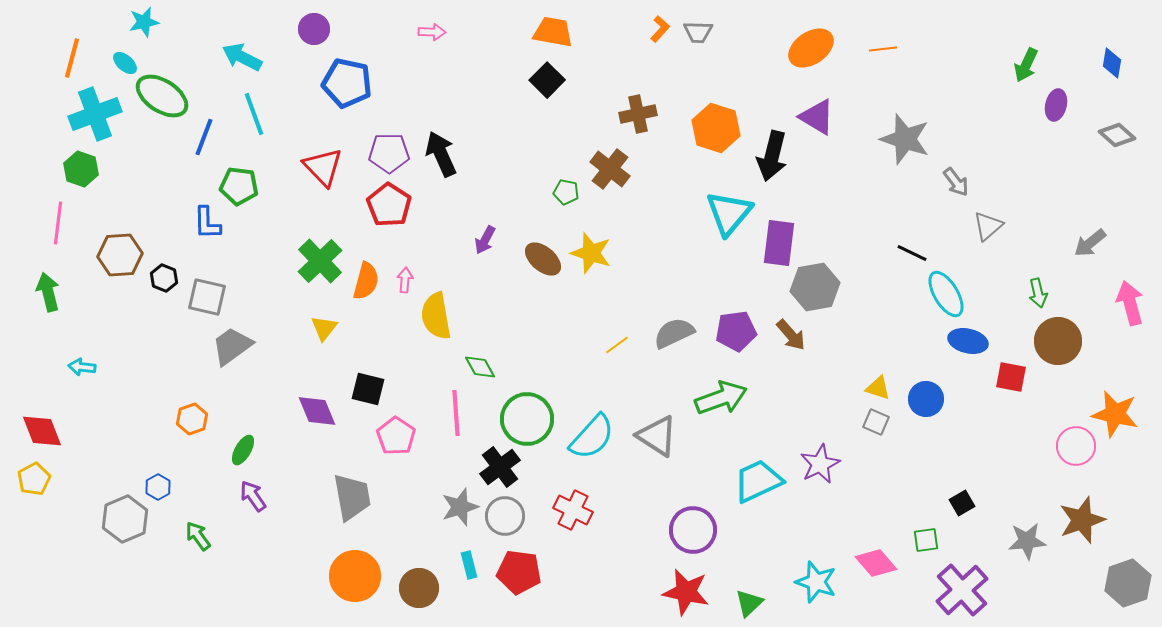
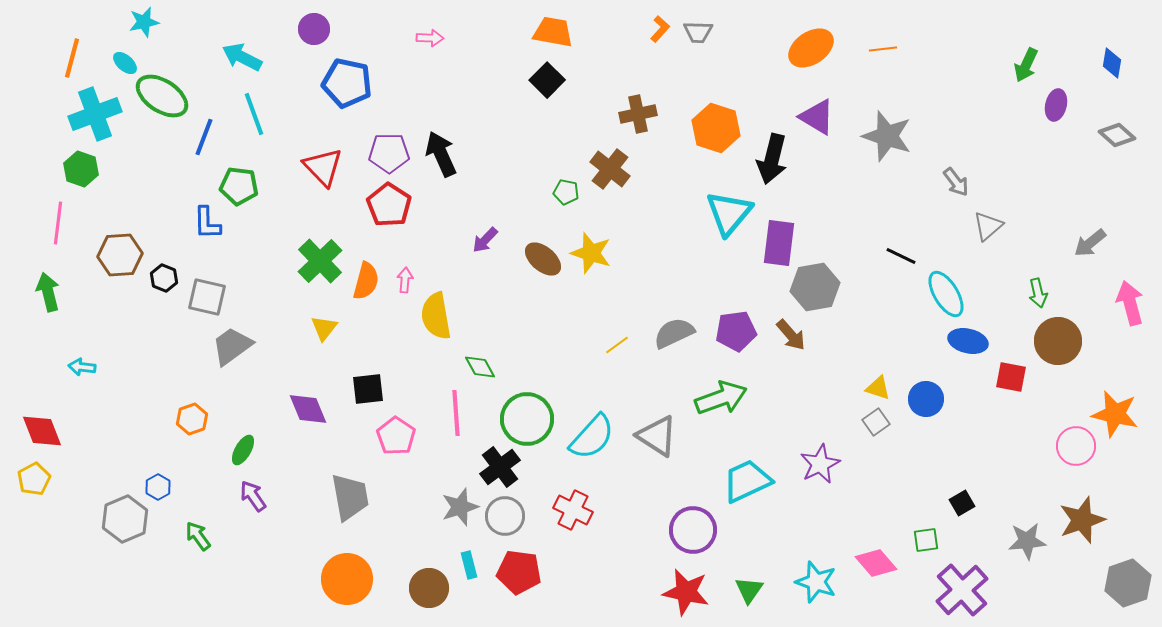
pink arrow at (432, 32): moved 2 px left, 6 px down
gray star at (905, 139): moved 18 px left, 3 px up
black arrow at (772, 156): moved 3 px down
purple arrow at (485, 240): rotated 16 degrees clockwise
black line at (912, 253): moved 11 px left, 3 px down
black square at (368, 389): rotated 20 degrees counterclockwise
purple diamond at (317, 411): moved 9 px left, 2 px up
gray square at (876, 422): rotated 32 degrees clockwise
cyan trapezoid at (758, 481): moved 11 px left
gray trapezoid at (352, 497): moved 2 px left
orange circle at (355, 576): moved 8 px left, 3 px down
brown circle at (419, 588): moved 10 px right
green triangle at (749, 603): moved 13 px up; rotated 12 degrees counterclockwise
